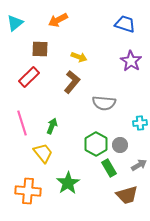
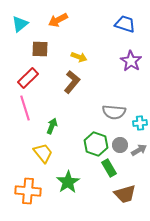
cyan triangle: moved 5 px right, 1 px down
red rectangle: moved 1 px left, 1 px down
gray semicircle: moved 10 px right, 9 px down
pink line: moved 3 px right, 15 px up
green hexagon: rotated 10 degrees counterclockwise
gray arrow: moved 15 px up
green star: moved 1 px up
brown trapezoid: moved 2 px left, 1 px up
